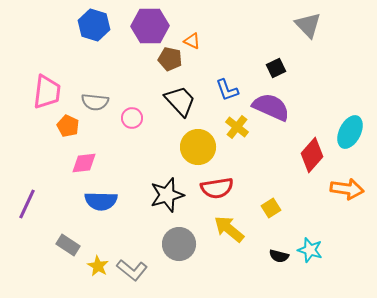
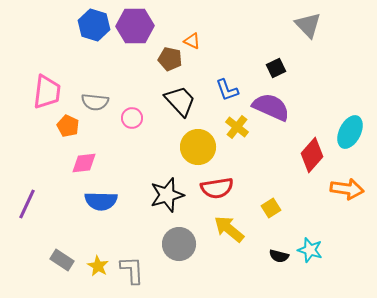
purple hexagon: moved 15 px left
gray rectangle: moved 6 px left, 15 px down
gray L-shape: rotated 132 degrees counterclockwise
